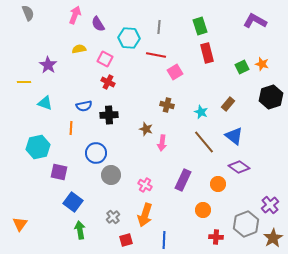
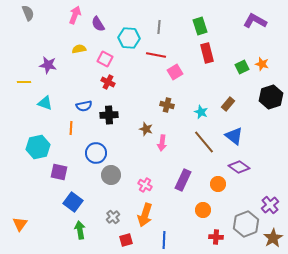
purple star at (48, 65): rotated 24 degrees counterclockwise
